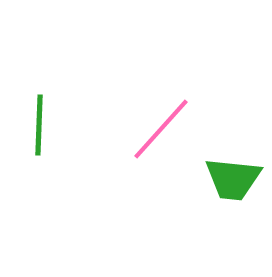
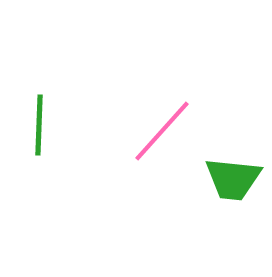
pink line: moved 1 px right, 2 px down
